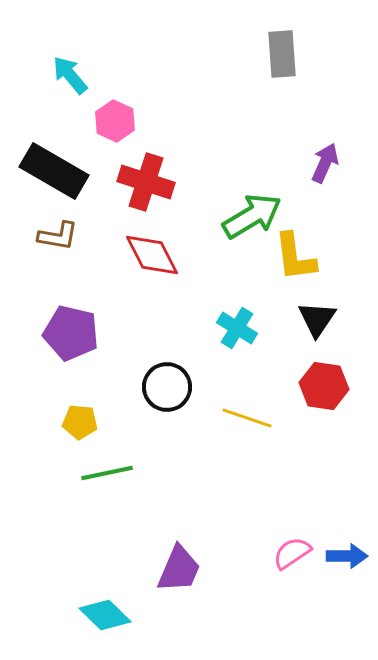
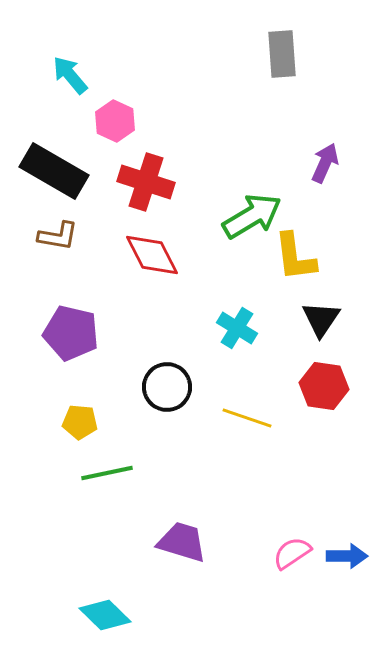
black triangle: moved 4 px right
purple trapezoid: moved 3 px right, 27 px up; rotated 96 degrees counterclockwise
